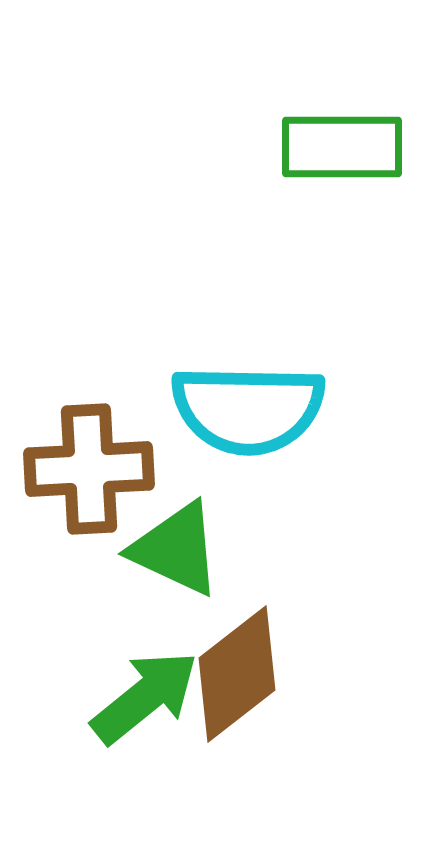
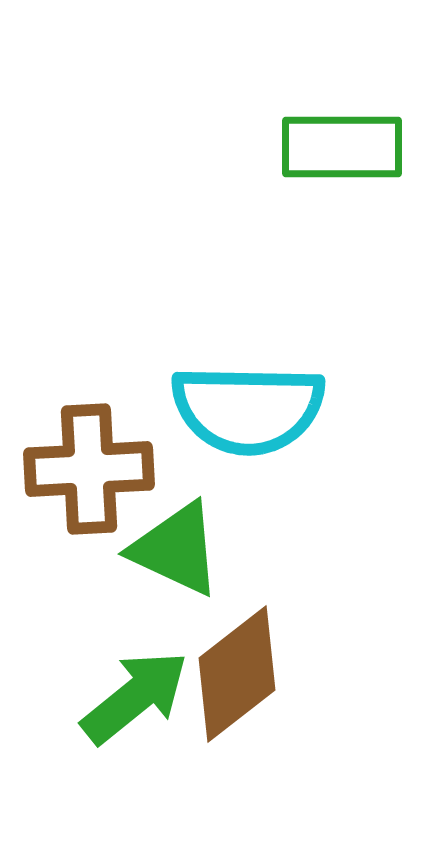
green arrow: moved 10 px left
